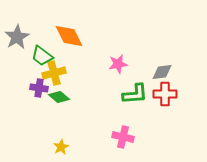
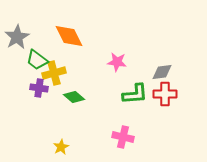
green trapezoid: moved 5 px left, 4 px down
pink star: moved 1 px left, 2 px up; rotated 18 degrees clockwise
green diamond: moved 15 px right
